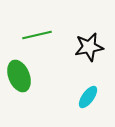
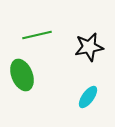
green ellipse: moved 3 px right, 1 px up
